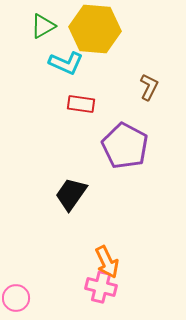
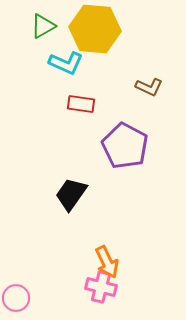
brown L-shape: rotated 88 degrees clockwise
